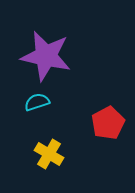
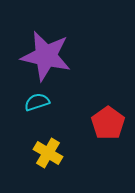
red pentagon: rotated 8 degrees counterclockwise
yellow cross: moved 1 px left, 1 px up
